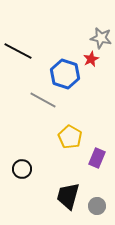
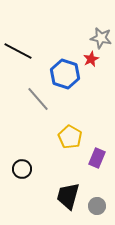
gray line: moved 5 px left, 1 px up; rotated 20 degrees clockwise
